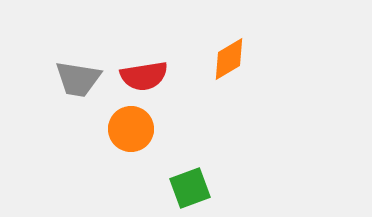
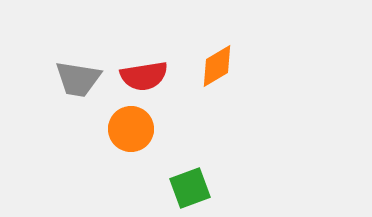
orange diamond: moved 12 px left, 7 px down
